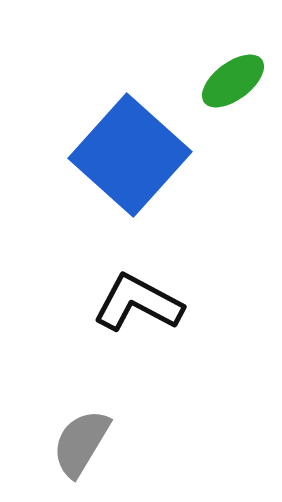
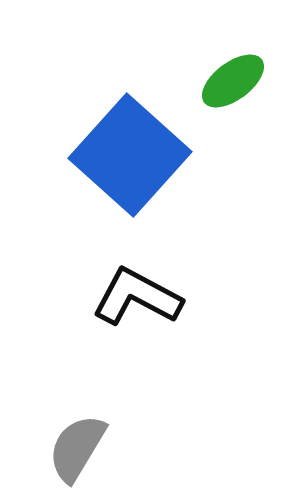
black L-shape: moved 1 px left, 6 px up
gray semicircle: moved 4 px left, 5 px down
